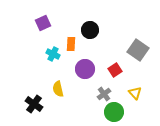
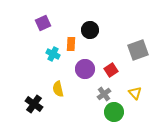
gray square: rotated 35 degrees clockwise
red square: moved 4 px left
